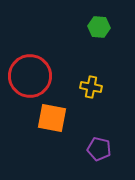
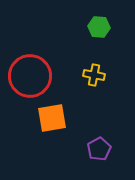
yellow cross: moved 3 px right, 12 px up
orange square: rotated 20 degrees counterclockwise
purple pentagon: rotated 30 degrees clockwise
